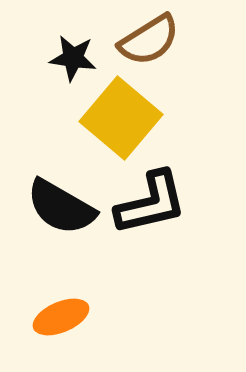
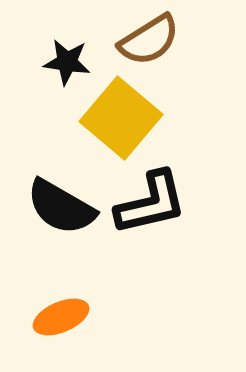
black star: moved 6 px left, 4 px down
